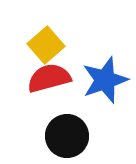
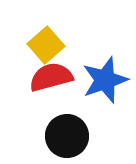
red semicircle: moved 2 px right, 1 px up
